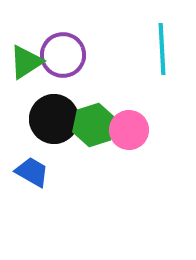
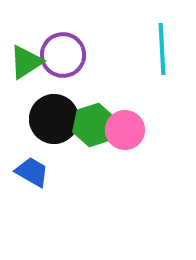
pink circle: moved 4 px left
